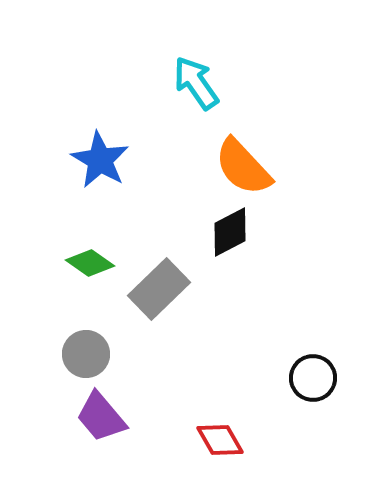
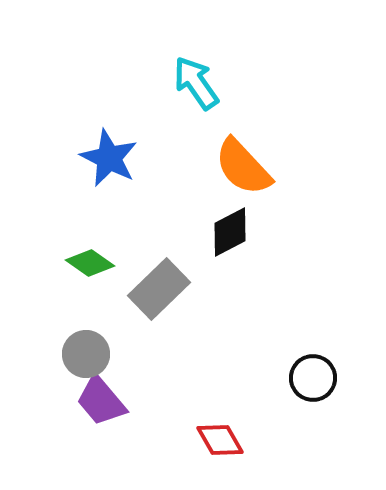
blue star: moved 9 px right, 2 px up; rotated 4 degrees counterclockwise
purple trapezoid: moved 16 px up
